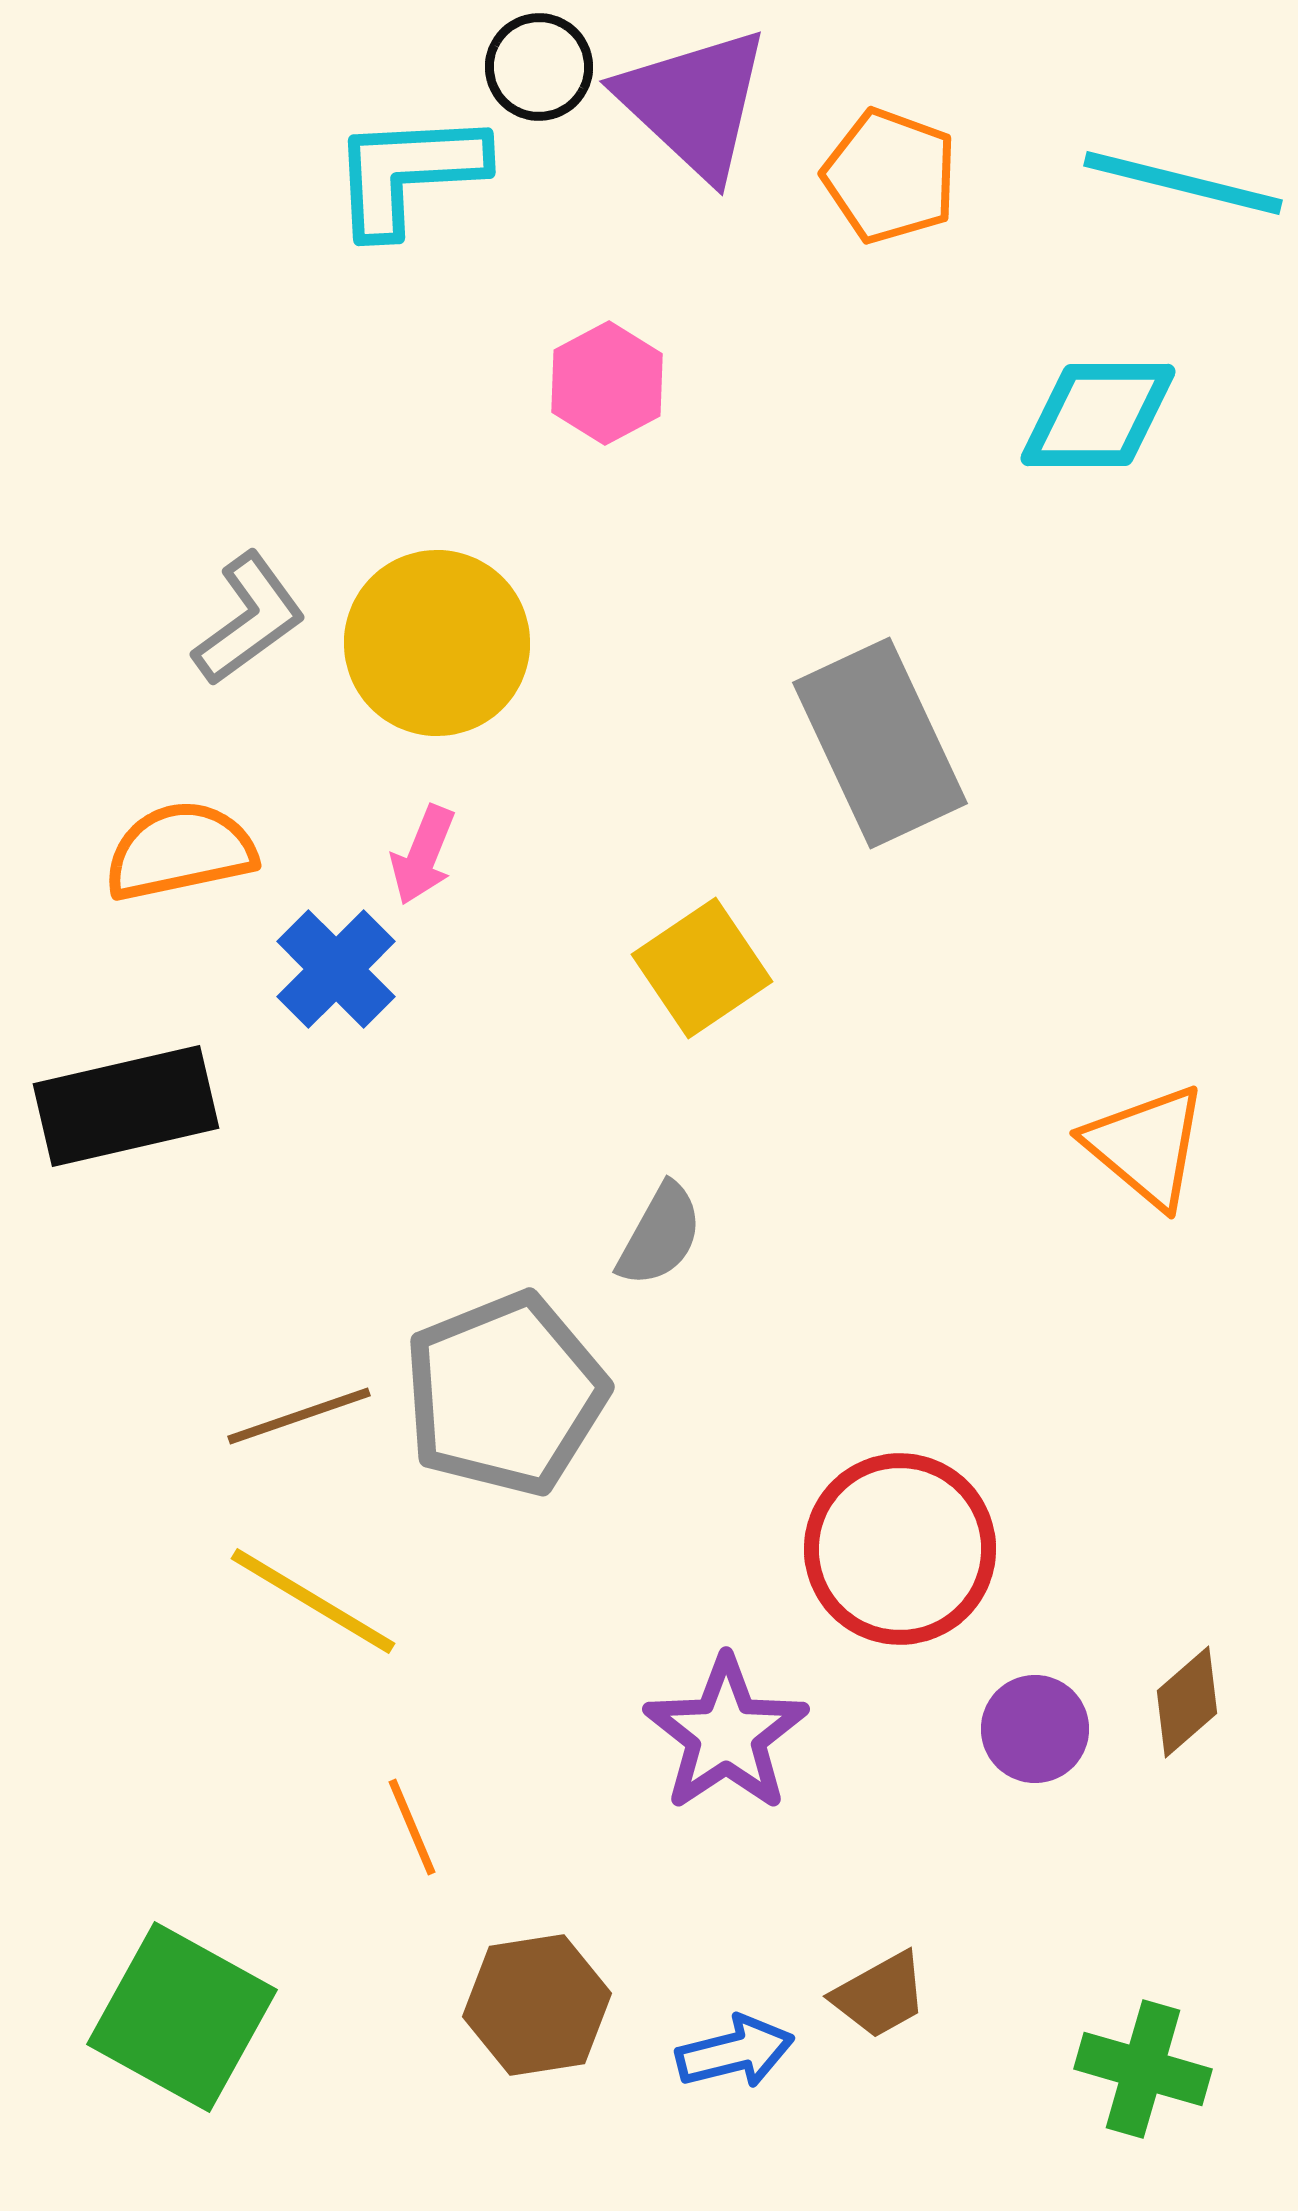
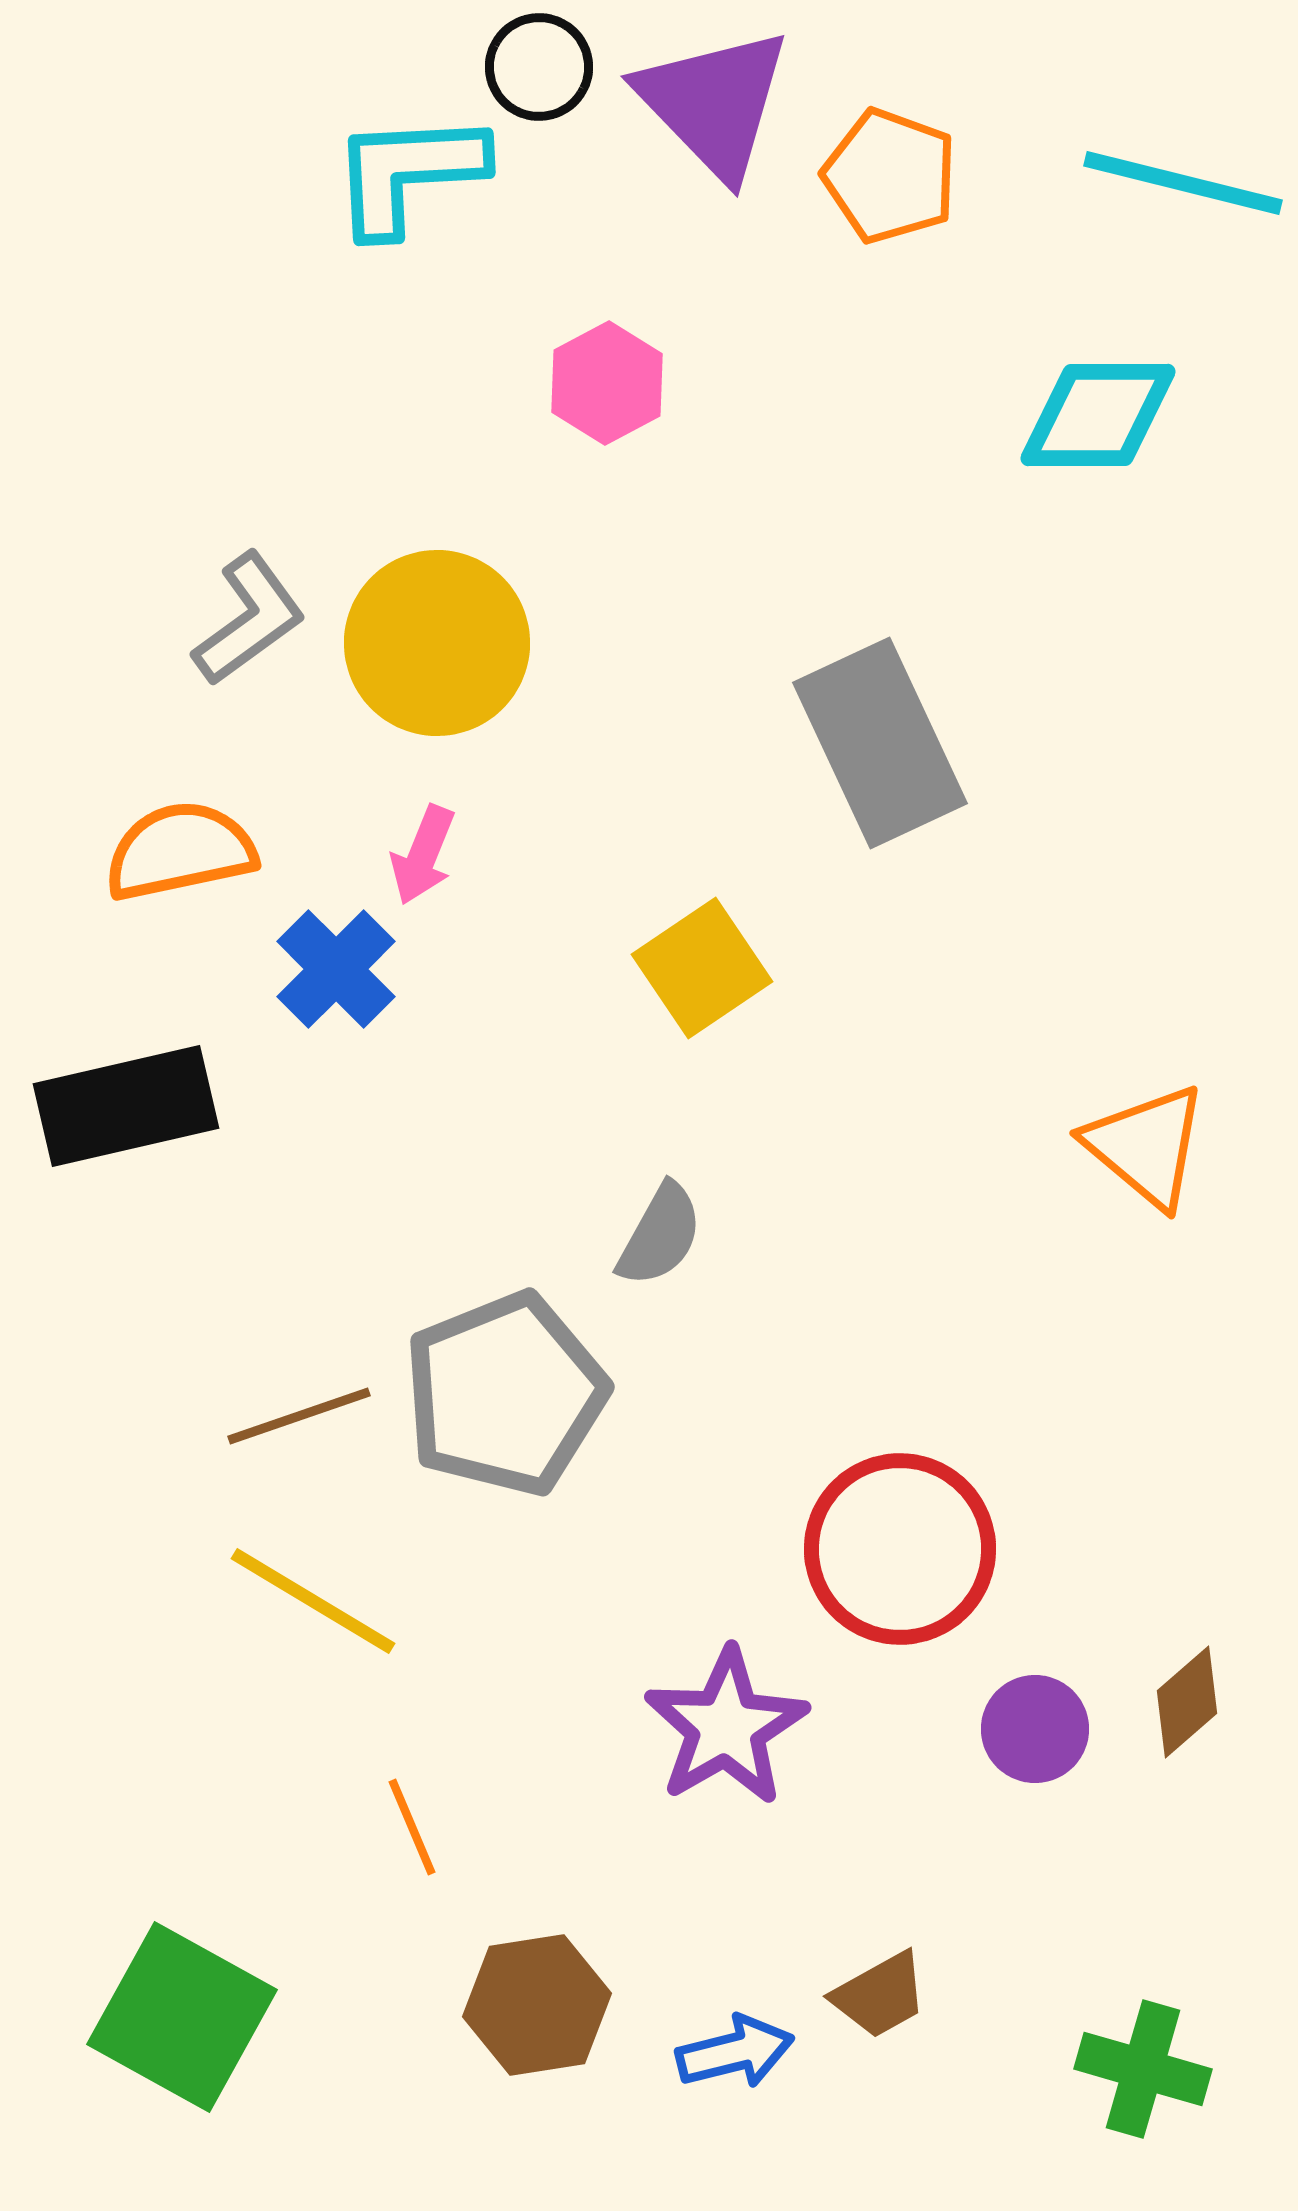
purple triangle: moved 20 px right; rotated 3 degrees clockwise
purple star: moved 7 px up; rotated 4 degrees clockwise
